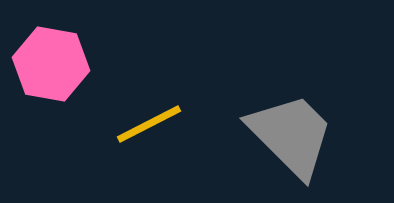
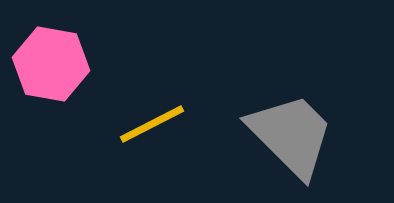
yellow line: moved 3 px right
